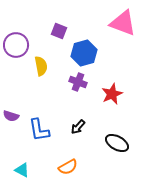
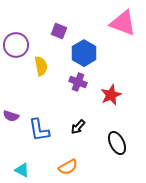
blue hexagon: rotated 15 degrees counterclockwise
red star: moved 1 px left, 1 px down
black ellipse: rotated 35 degrees clockwise
